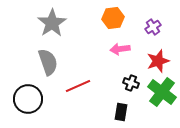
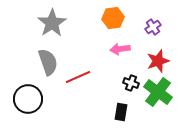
red line: moved 9 px up
green cross: moved 4 px left
